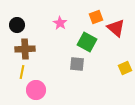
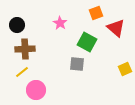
orange square: moved 4 px up
yellow square: moved 1 px down
yellow line: rotated 40 degrees clockwise
